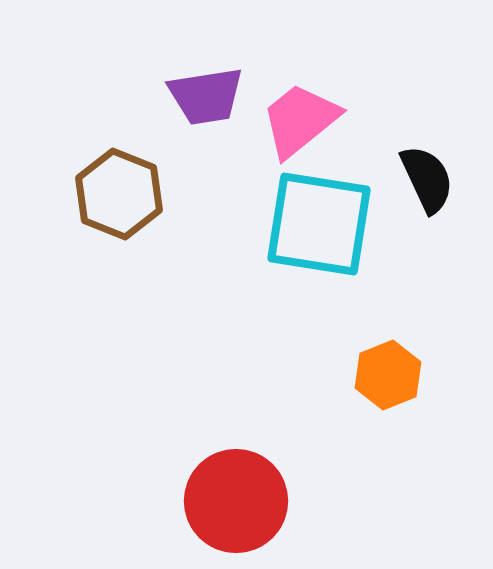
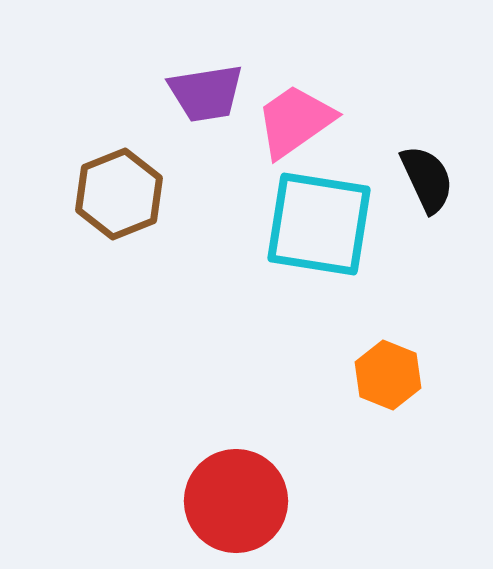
purple trapezoid: moved 3 px up
pink trapezoid: moved 5 px left, 1 px down; rotated 4 degrees clockwise
brown hexagon: rotated 16 degrees clockwise
orange hexagon: rotated 16 degrees counterclockwise
